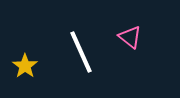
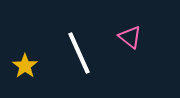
white line: moved 2 px left, 1 px down
